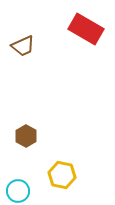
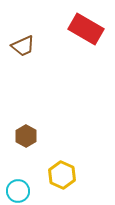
yellow hexagon: rotated 12 degrees clockwise
